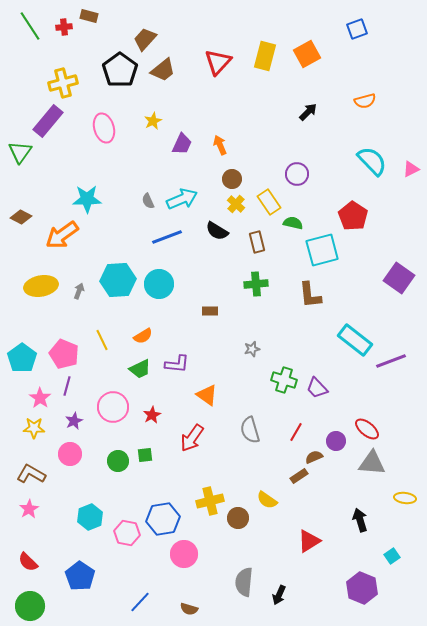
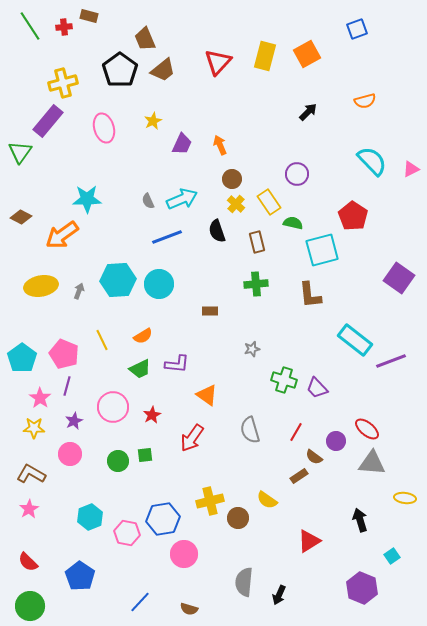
brown trapezoid at (145, 39): rotated 65 degrees counterclockwise
black semicircle at (217, 231): rotated 40 degrees clockwise
brown semicircle at (314, 457): rotated 120 degrees counterclockwise
